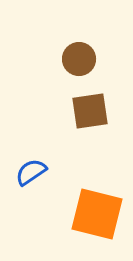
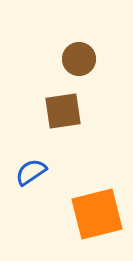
brown square: moved 27 px left
orange square: rotated 28 degrees counterclockwise
